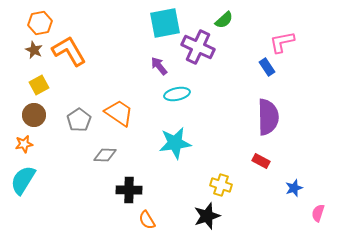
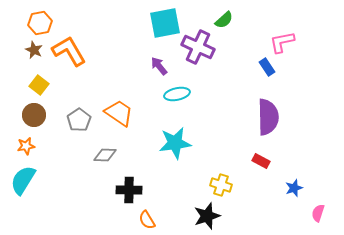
yellow square: rotated 24 degrees counterclockwise
orange star: moved 2 px right, 2 px down
